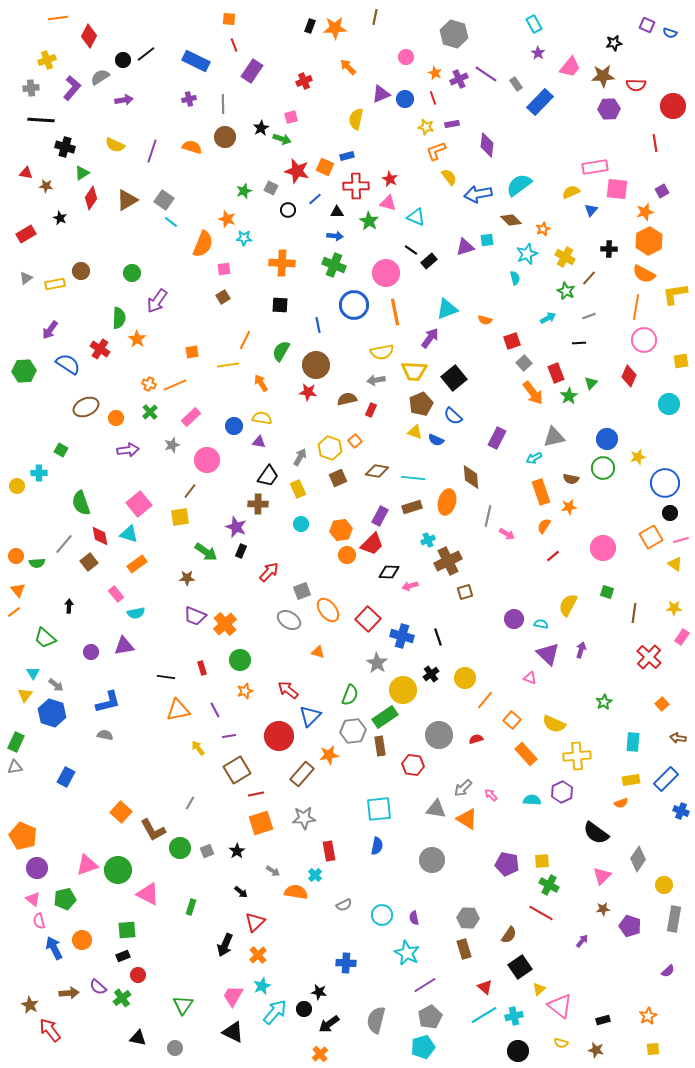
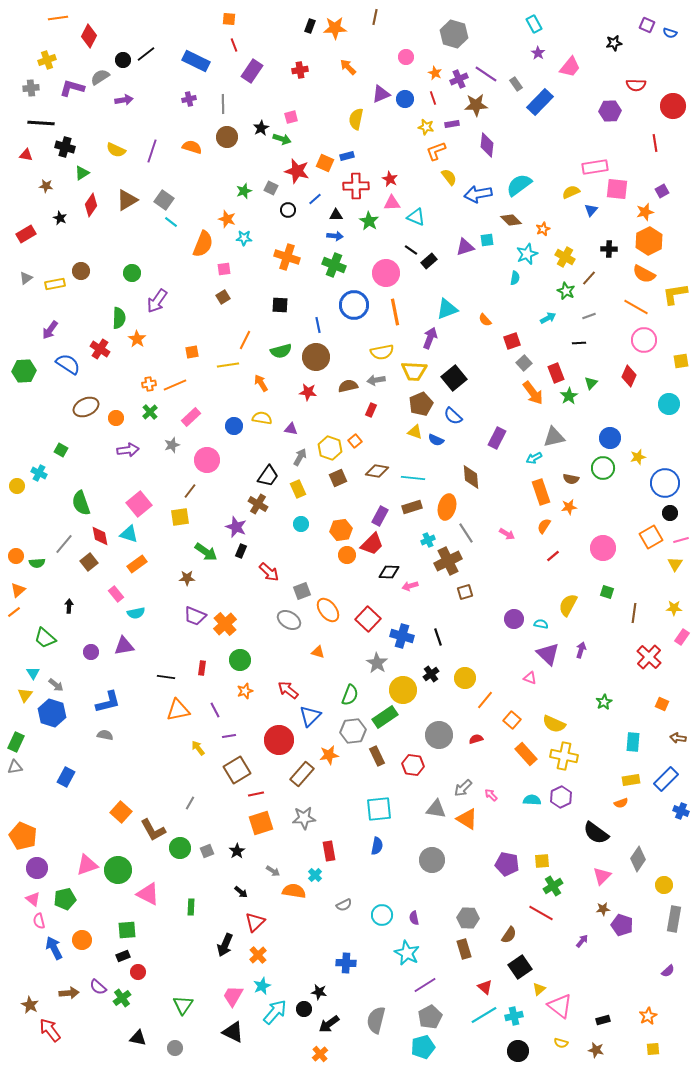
brown star at (603, 76): moved 127 px left, 29 px down
red cross at (304, 81): moved 4 px left, 11 px up; rotated 14 degrees clockwise
purple L-shape at (72, 88): rotated 115 degrees counterclockwise
purple hexagon at (609, 109): moved 1 px right, 2 px down
black line at (41, 120): moved 3 px down
brown circle at (225, 137): moved 2 px right
yellow semicircle at (115, 145): moved 1 px right, 5 px down
orange square at (325, 167): moved 4 px up
red triangle at (26, 173): moved 18 px up
red diamond at (91, 198): moved 7 px down
pink triangle at (388, 203): moved 4 px right; rotated 18 degrees counterclockwise
black triangle at (337, 212): moved 1 px left, 3 px down
orange cross at (282, 263): moved 5 px right, 6 px up; rotated 15 degrees clockwise
cyan semicircle at (515, 278): rotated 24 degrees clockwise
orange line at (636, 307): rotated 70 degrees counterclockwise
orange semicircle at (485, 320): rotated 32 degrees clockwise
purple arrow at (430, 338): rotated 15 degrees counterclockwise
green semicircle at (281, 351): rotated 135 degrees counterclockwise
brown circle at (316, 365): moved 8 px up
orange cross at (149, 384): rotated 32 degrees counterclockwise
brown semicircle at (347, 399): moved 1 px right, 13 px up
blue circle at (607, 439): moved 3 px right, 1 px up
purple triangle at (259, 442): moved 32 px right, 13 px up
cyan cross at (39, 473): rotated 28 degrees clockwise
orange ellipse at (447, 502): moved 5 px down
brown cross at (258, 504): rotated 30 degrees clockwise
gray line at (488, 516): moved 22 px left, 17 px down; rotated 45 degrees counterclockwise
yellow triangle at (675, 564): rotated 28 degrees clockwise
red arrow at (269, 572): rotated 90 degrees clockwise
orange triangle at (18, 590): rotated 28 degrees clockwise
red rectangle at (202, 668): rotated 24 degrees clockwise
orange square at (662, 704): rotated 24 degrees counterclockwise
red circle at (279, 736): moved 4 px down
brown rectangle at (380, 746): moved 3 px left, 10 px down; rotated 18 degrees counterclockwise
yellow cross at (577, 756): moved 13 px left; rotated 16 degrees clockwise
purple hexagon at (562, 792): moved 1 px left, 5 px down
green cross at (549, 885): moved 4 px right, 1 px down; rotated 30 degrees clockwise
orange semicircle at (296, 892): moved 2 px left, 1 px up
green rectangle at (191, 907): rotated 14 degrees counterclockwise
purple pentagon at (630, 926): moved 8 px left, 1 px up
red circle at (138, 975): moved 3 px up
